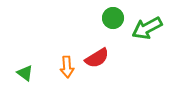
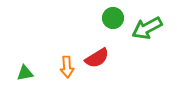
green triangle: rotated 48 degrees counterclockwise
